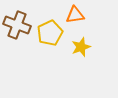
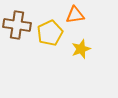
brown cross: rotated 12 degrees counterclockwise
yellow star: moved 2 px down
